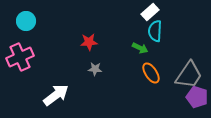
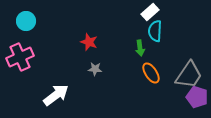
red star: rotated 24 degrees clockwise
green arrow: rotated 56 degrees clockwise
